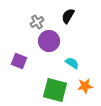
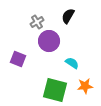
purple square: moved 1 px left, 2 px up
